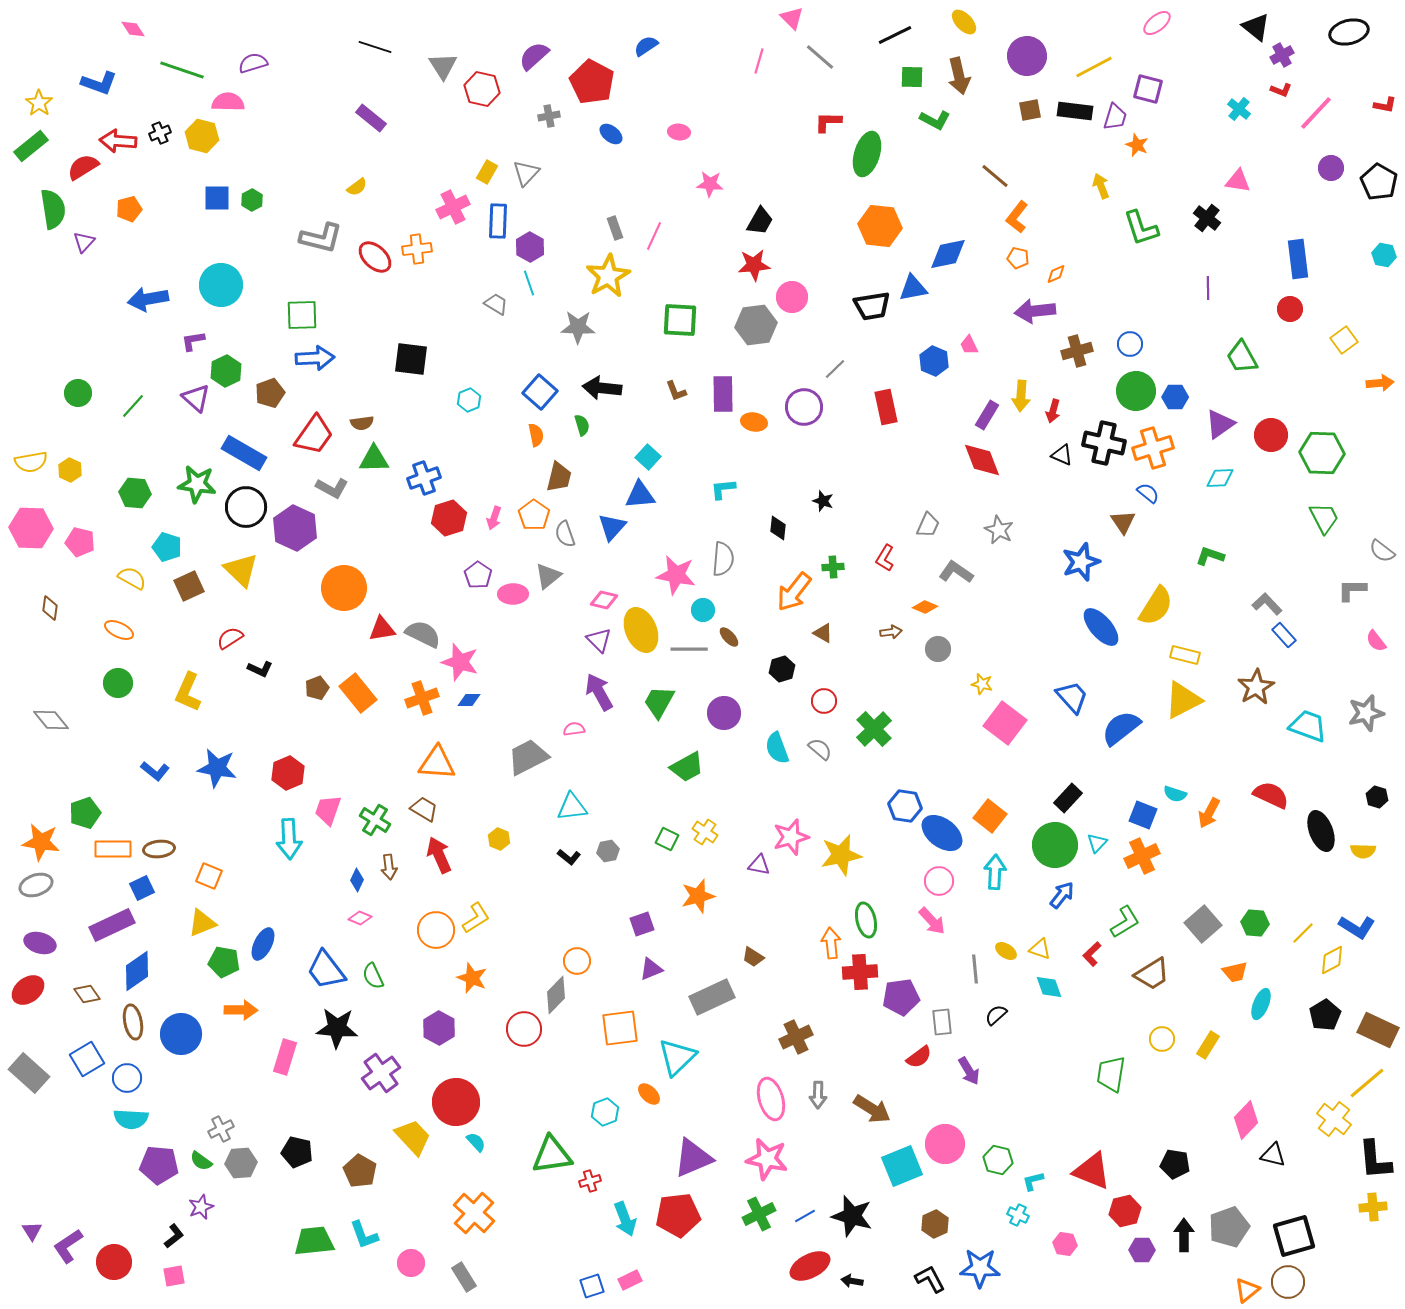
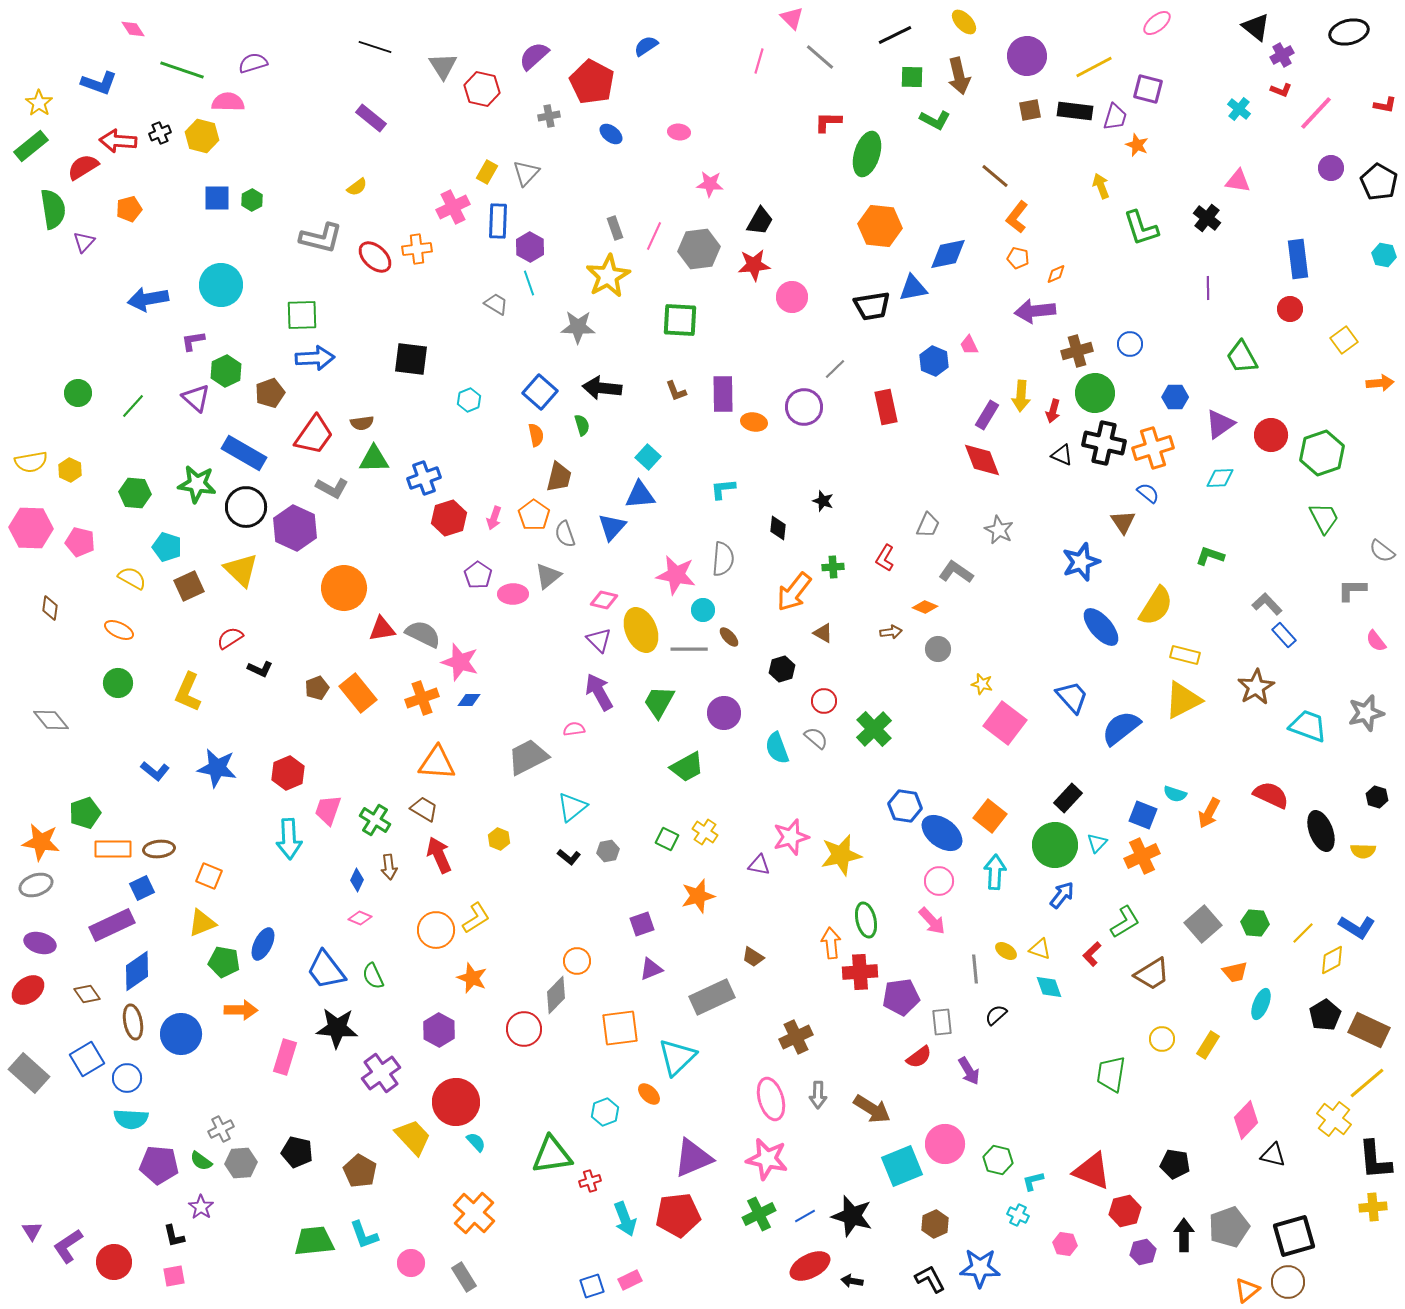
gray hexagon at (756, 325): moved 57 px left, 76 px up
green circle at (1136, 391): moved 41 px left, 2 px down
green hexagon at (1322, 453): rotated 21 degrees counterclockwise
gray semicircle at (820, 749): moved 4 px left, 11 px up
cyan triangle at (572, 807): rotated 32 degrees counterclockwise
purple hexagon at (439, 1028): moved 2 px down
brown rectangle at (1378, 1030): moved 9 px left
purple star at (201, 1207): rotated 15 degrees counterclockwise
black L-shape at (174, 1236): rotated 115 degrees clockwise
purple hexagon at (1142, 1250): moved 1 px right, 2 px down; rotated 15 degrees counterclockwise
